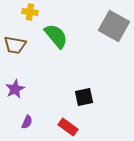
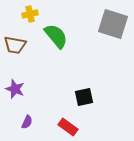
yellow cross: moved 2 px down; rotated 21 degrees counterclockwise
gray square: moved 1 px left, 2 px up; rotated 12 degrees counterclockwise
purple star: rotated 24 degrees counterclockwise
